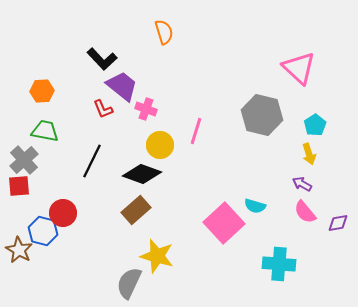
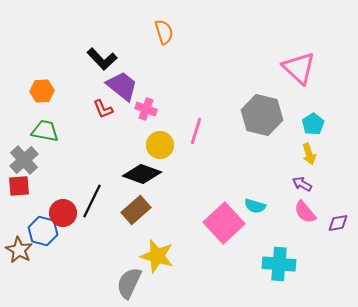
cyan pentagon: moved 2 px left, 1 px up
black line: moved 40 px down
